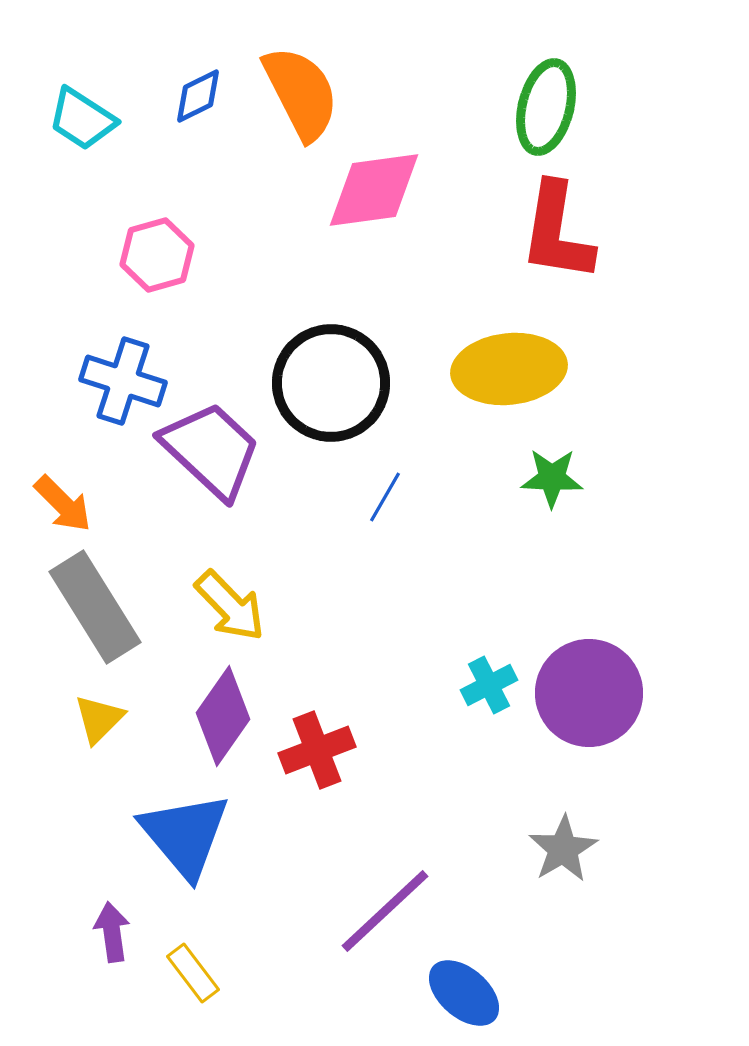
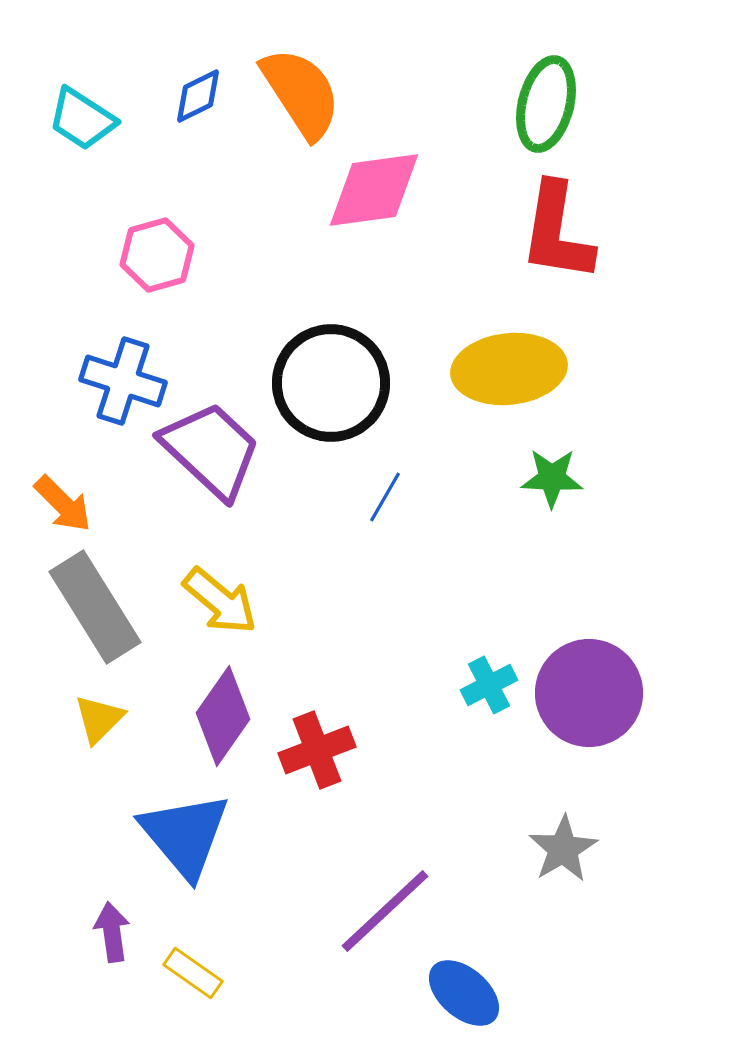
orange semicircle: rotated 6 degrees counterclockwise
green ellipse: moved 3 px up
yellow arrow: moved 10 px left, 5 px up; rotated 6 degrees counterclockwise
yellow rectangle: rotated 18 degrees counterclockwise
